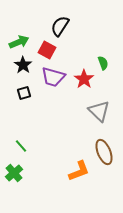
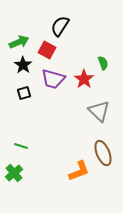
purple trapezoid: moved 2 px down
green line: rotated 32 degrees counterclockwise
brown ellipse: moved 1 px left, 1 px down
